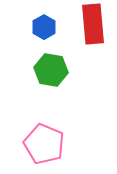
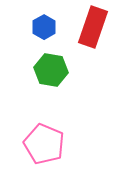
red rectangle: moved 3 px down; rotated 24 degrees clockwise
